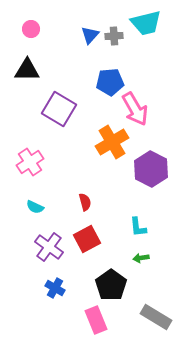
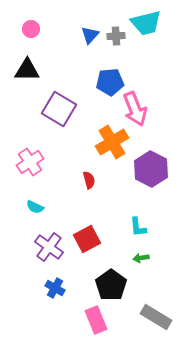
gray cross: moved 2 px right
pink arrow: rotated 8 degrees clockwise
red semicircle: moved 4 px right, 22 px up
